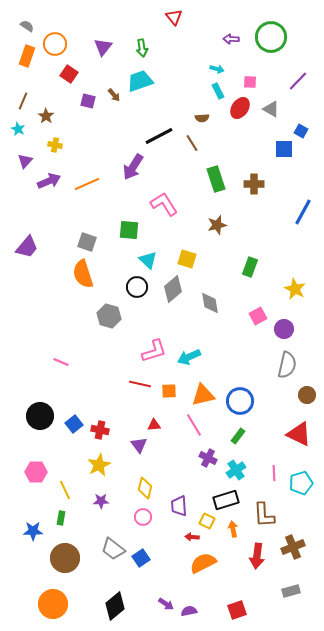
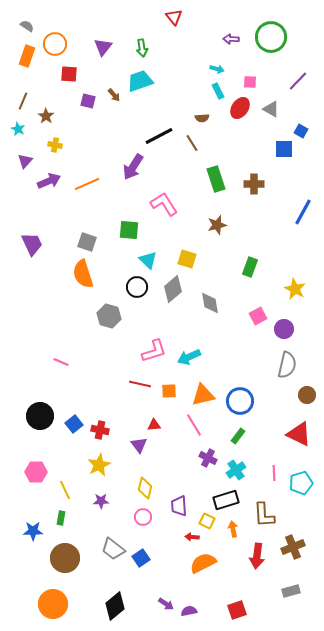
red square at (69, 74): rotated 30 degrees counterclockwise
purple trapezoid at (27, 247): moved 5 px right, 3 px up; rotated 65 degrees counterclockwise
